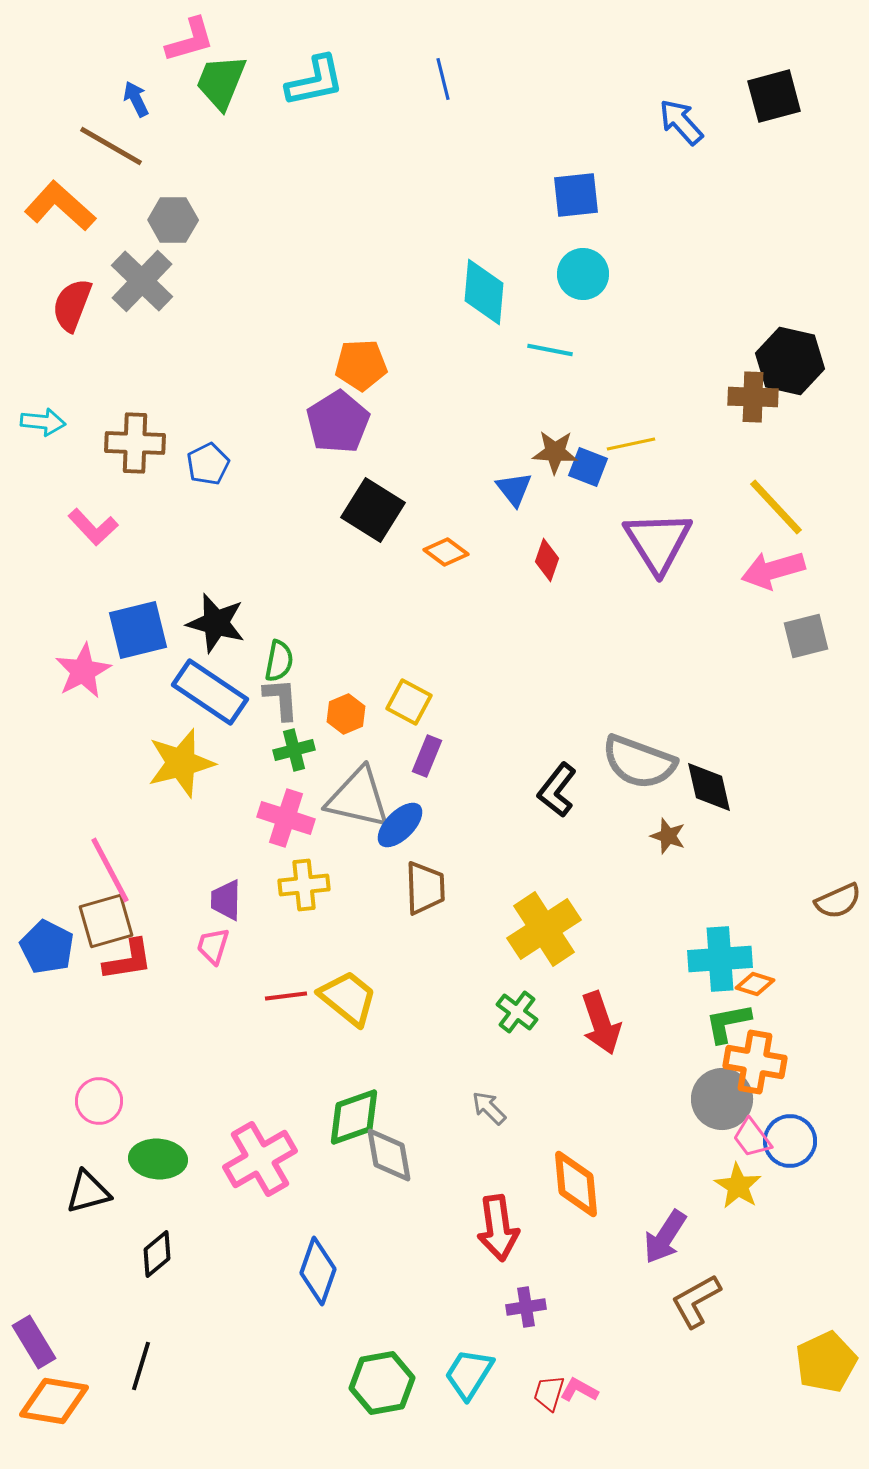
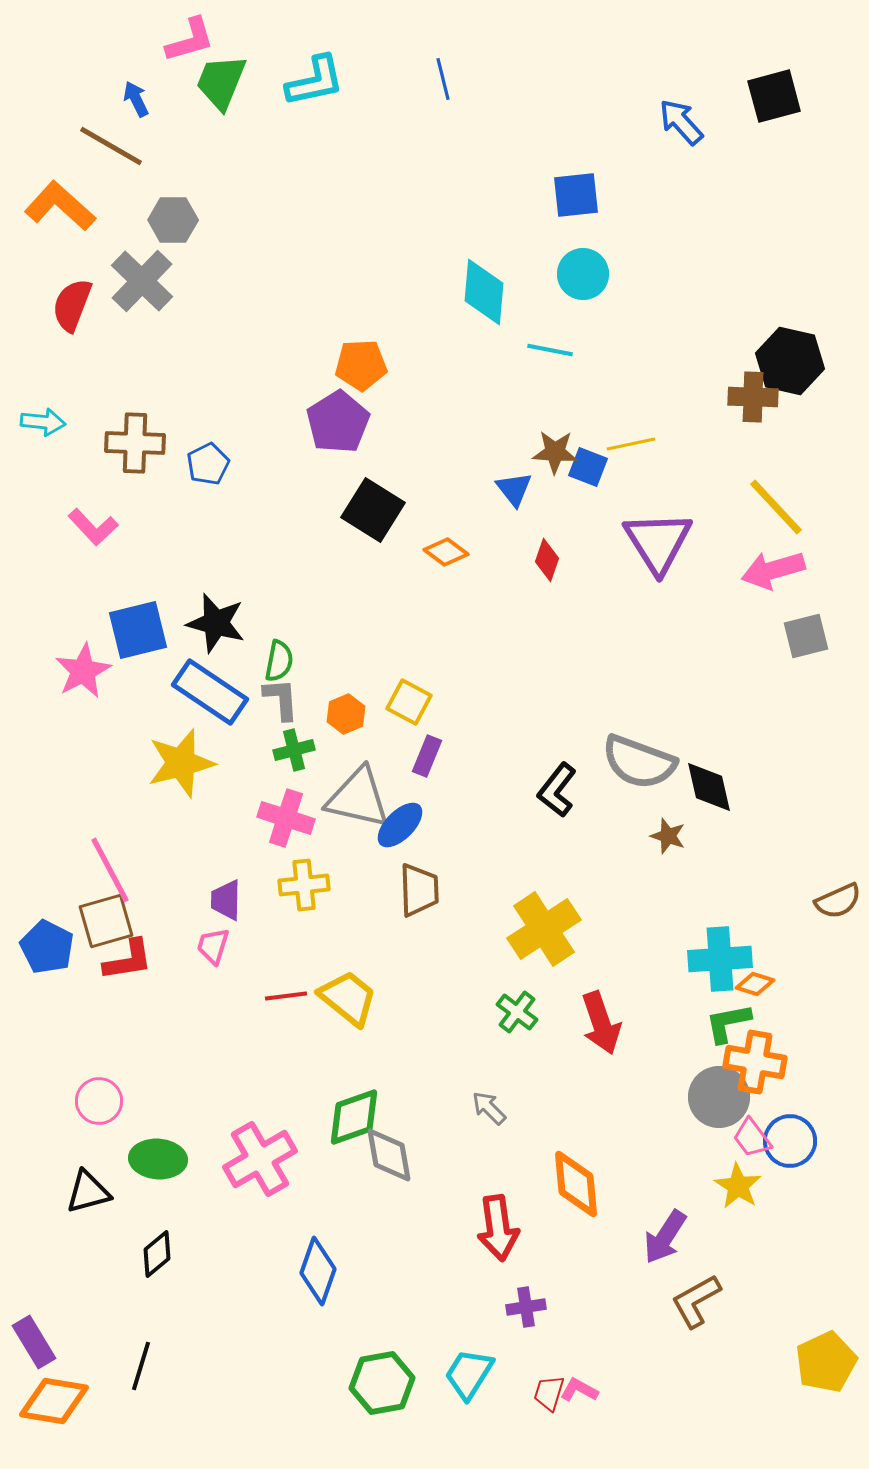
brown trapezoid at (425, 888): moved 6 px left, 2 px down
gray circle at (722, 1099): moved 3 px left, 2 px up
